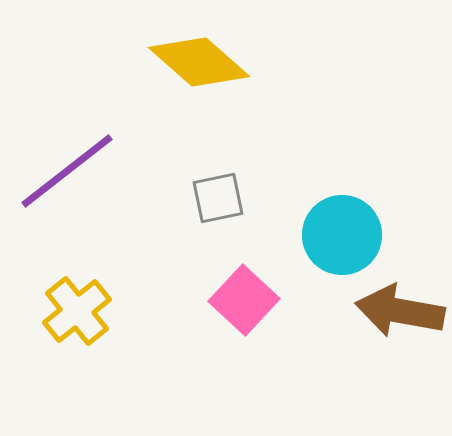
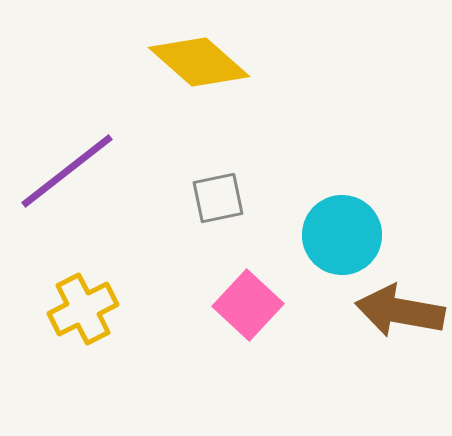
pink square: moved 4 px right, 5 px down
yellow cross: moved 6 px right, 2 px up; rotated 12 degrees clockwise
